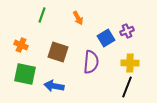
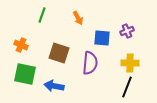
blue square: moved 4 px left; rotated 36 degrees clockwise
brown square: moved 1 px right, 1 px down
purple semicircle: moved 1 px left, 1 px down
